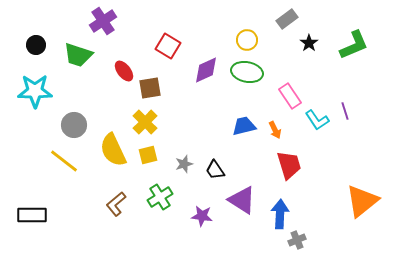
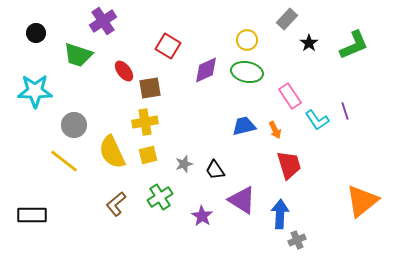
gray rectangle: rotated 10 degrees counterclockwise
black circle: moved 12 px up
yellow cross: rotated 35 degrees clockwise
yellow semicircle: moved 1 px left, 2 px down
purple star: rotated 25 degrees clockwise
